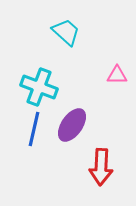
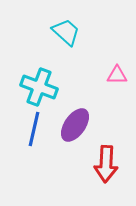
purple ellipse: moved 3 px right
red arrow: moved 5 px right, 3 px up
